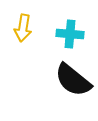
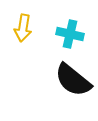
cyan cross: rotated 8 degrees clockwise
